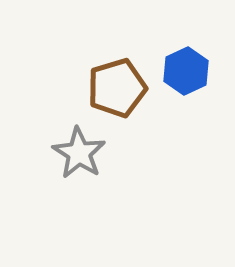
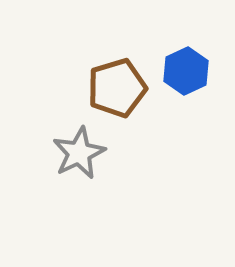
gray star: rotated 14 degrees clockwise
